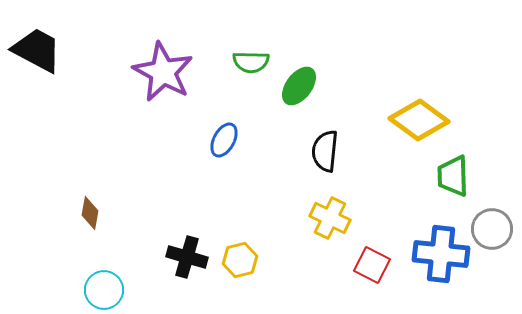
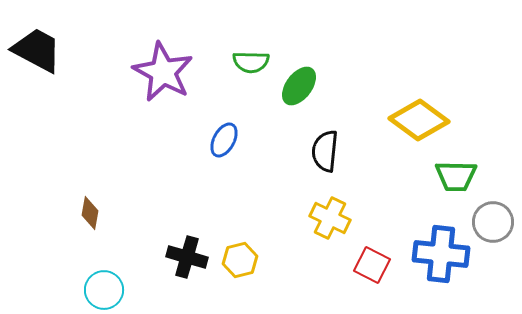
green trapezoid: moved 3 px right; rotated 87 degrees counterclockwise
gray circle: moved 1 px right, 7 px up
